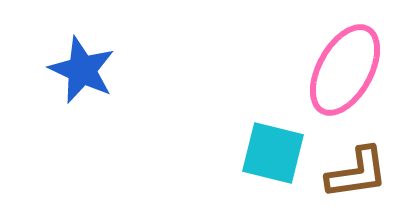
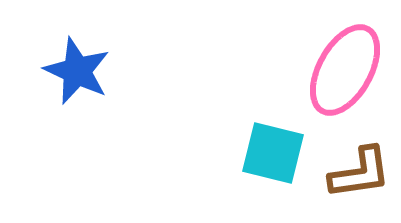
blue star: moved 5 px left, 1 px down
brown L-shape: moved 3 px right
